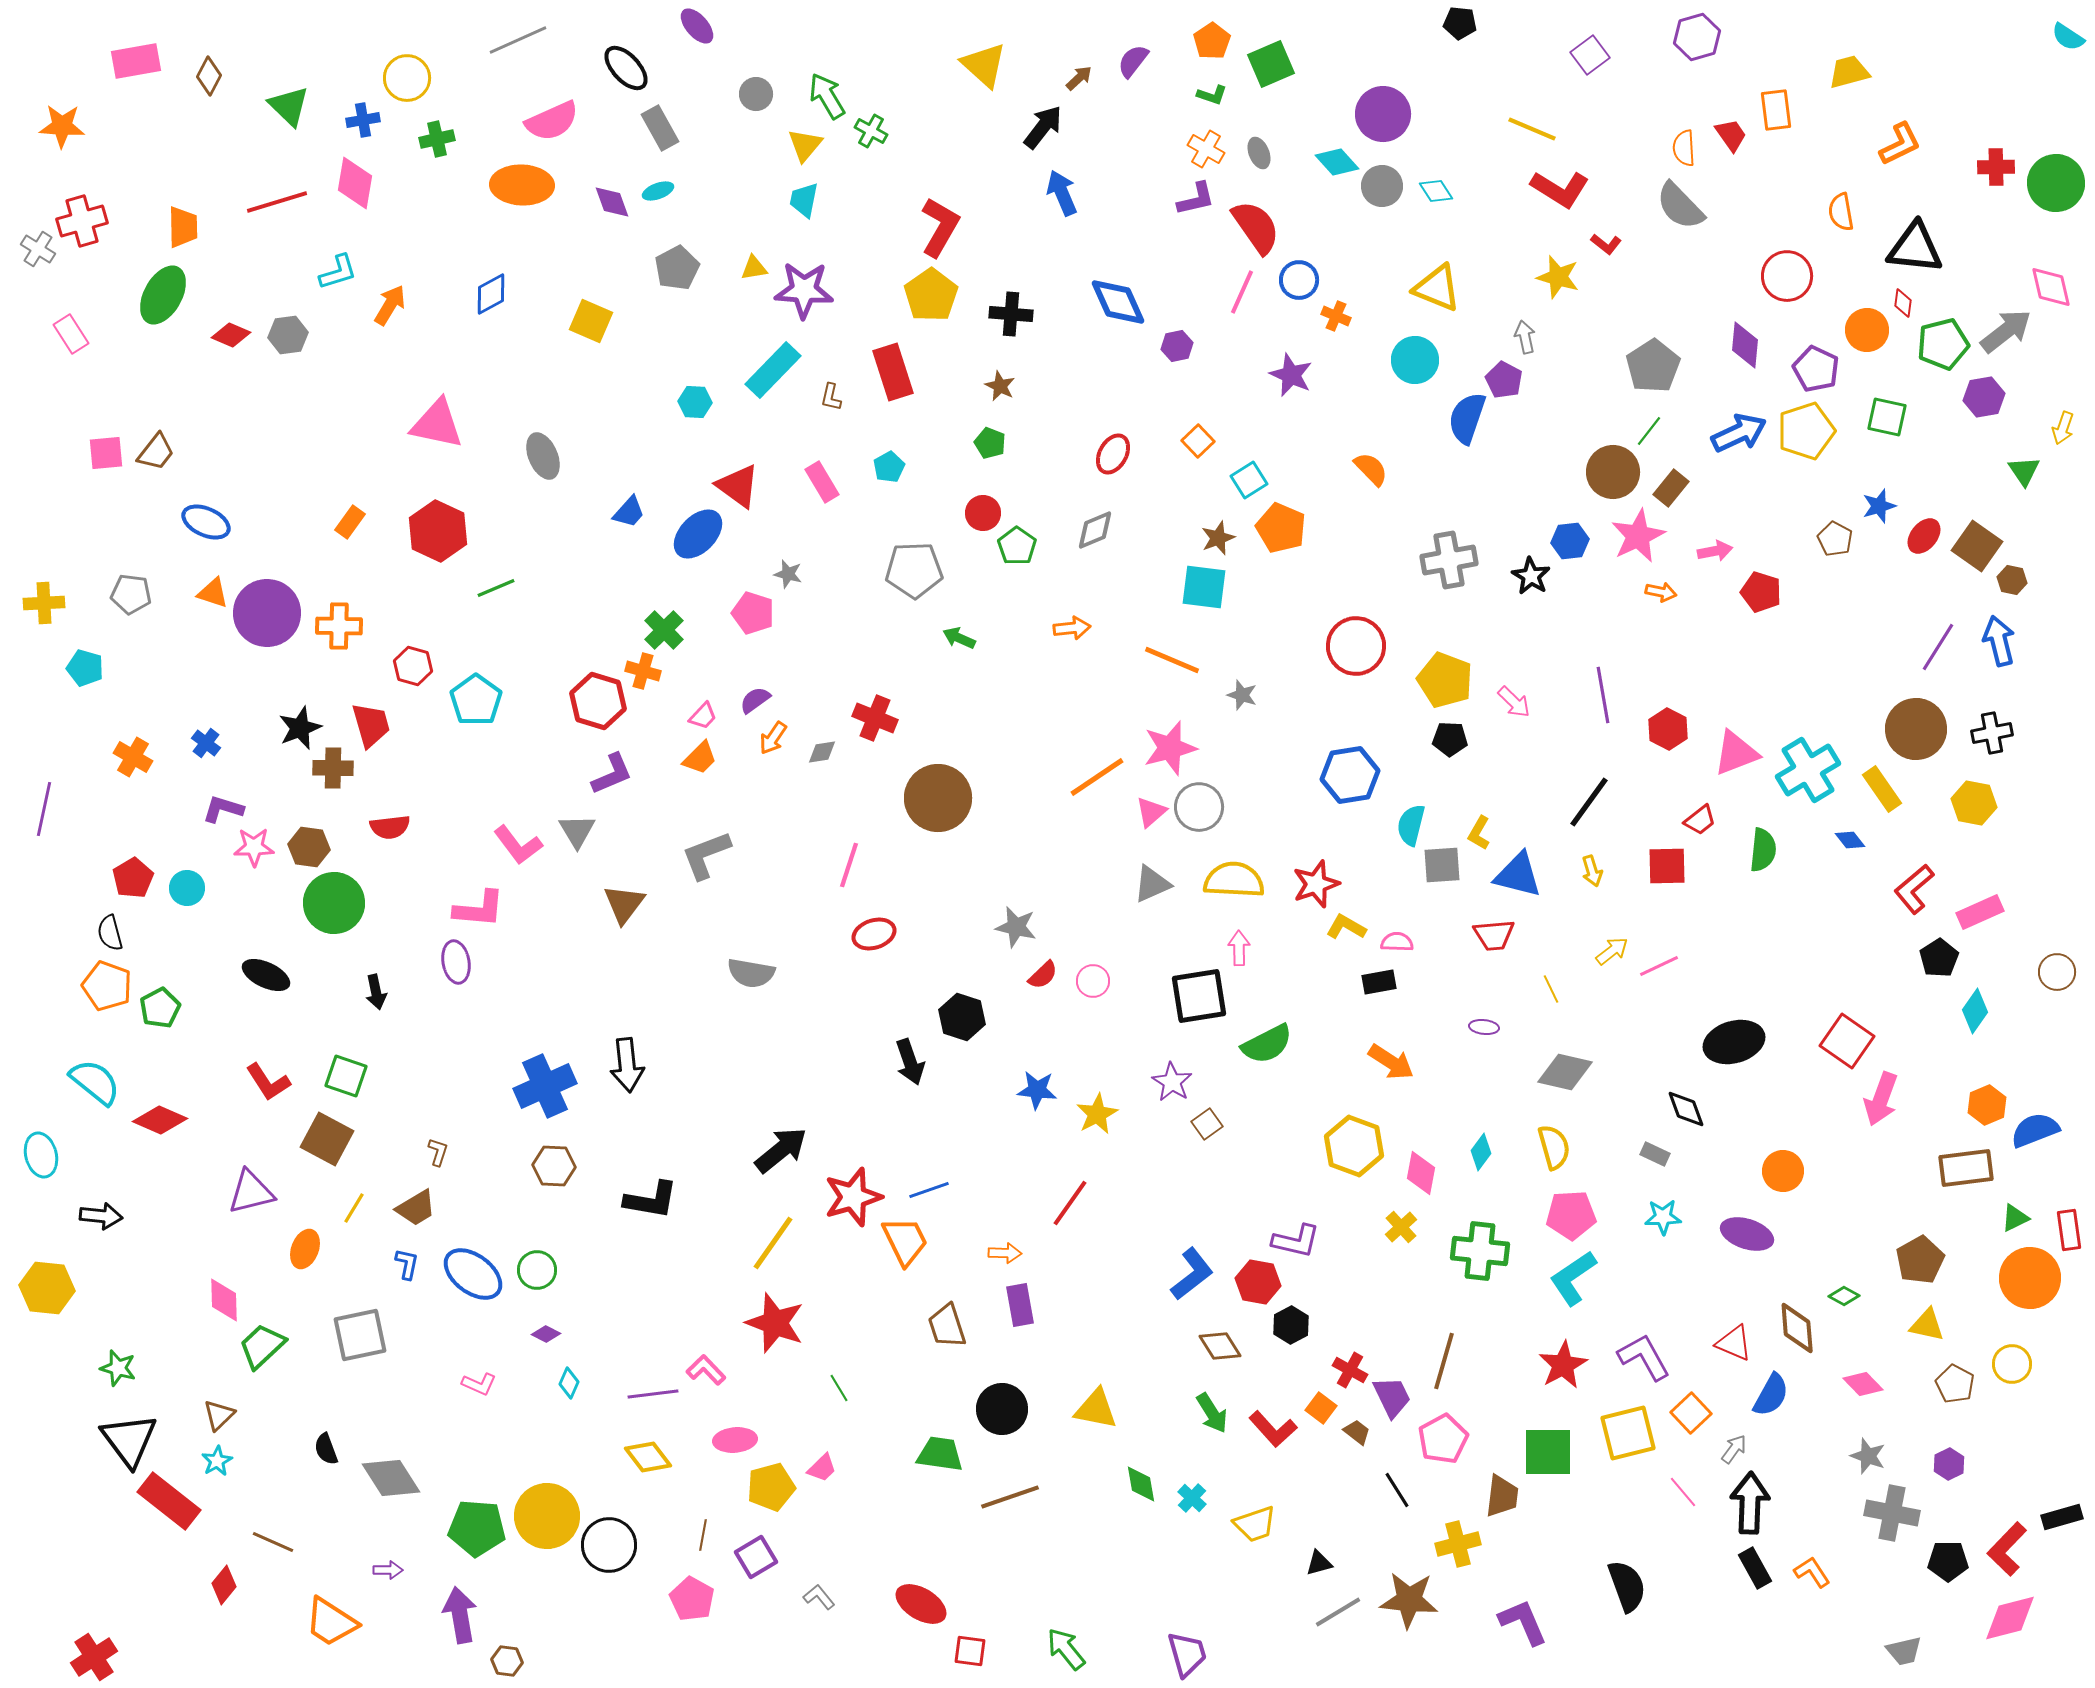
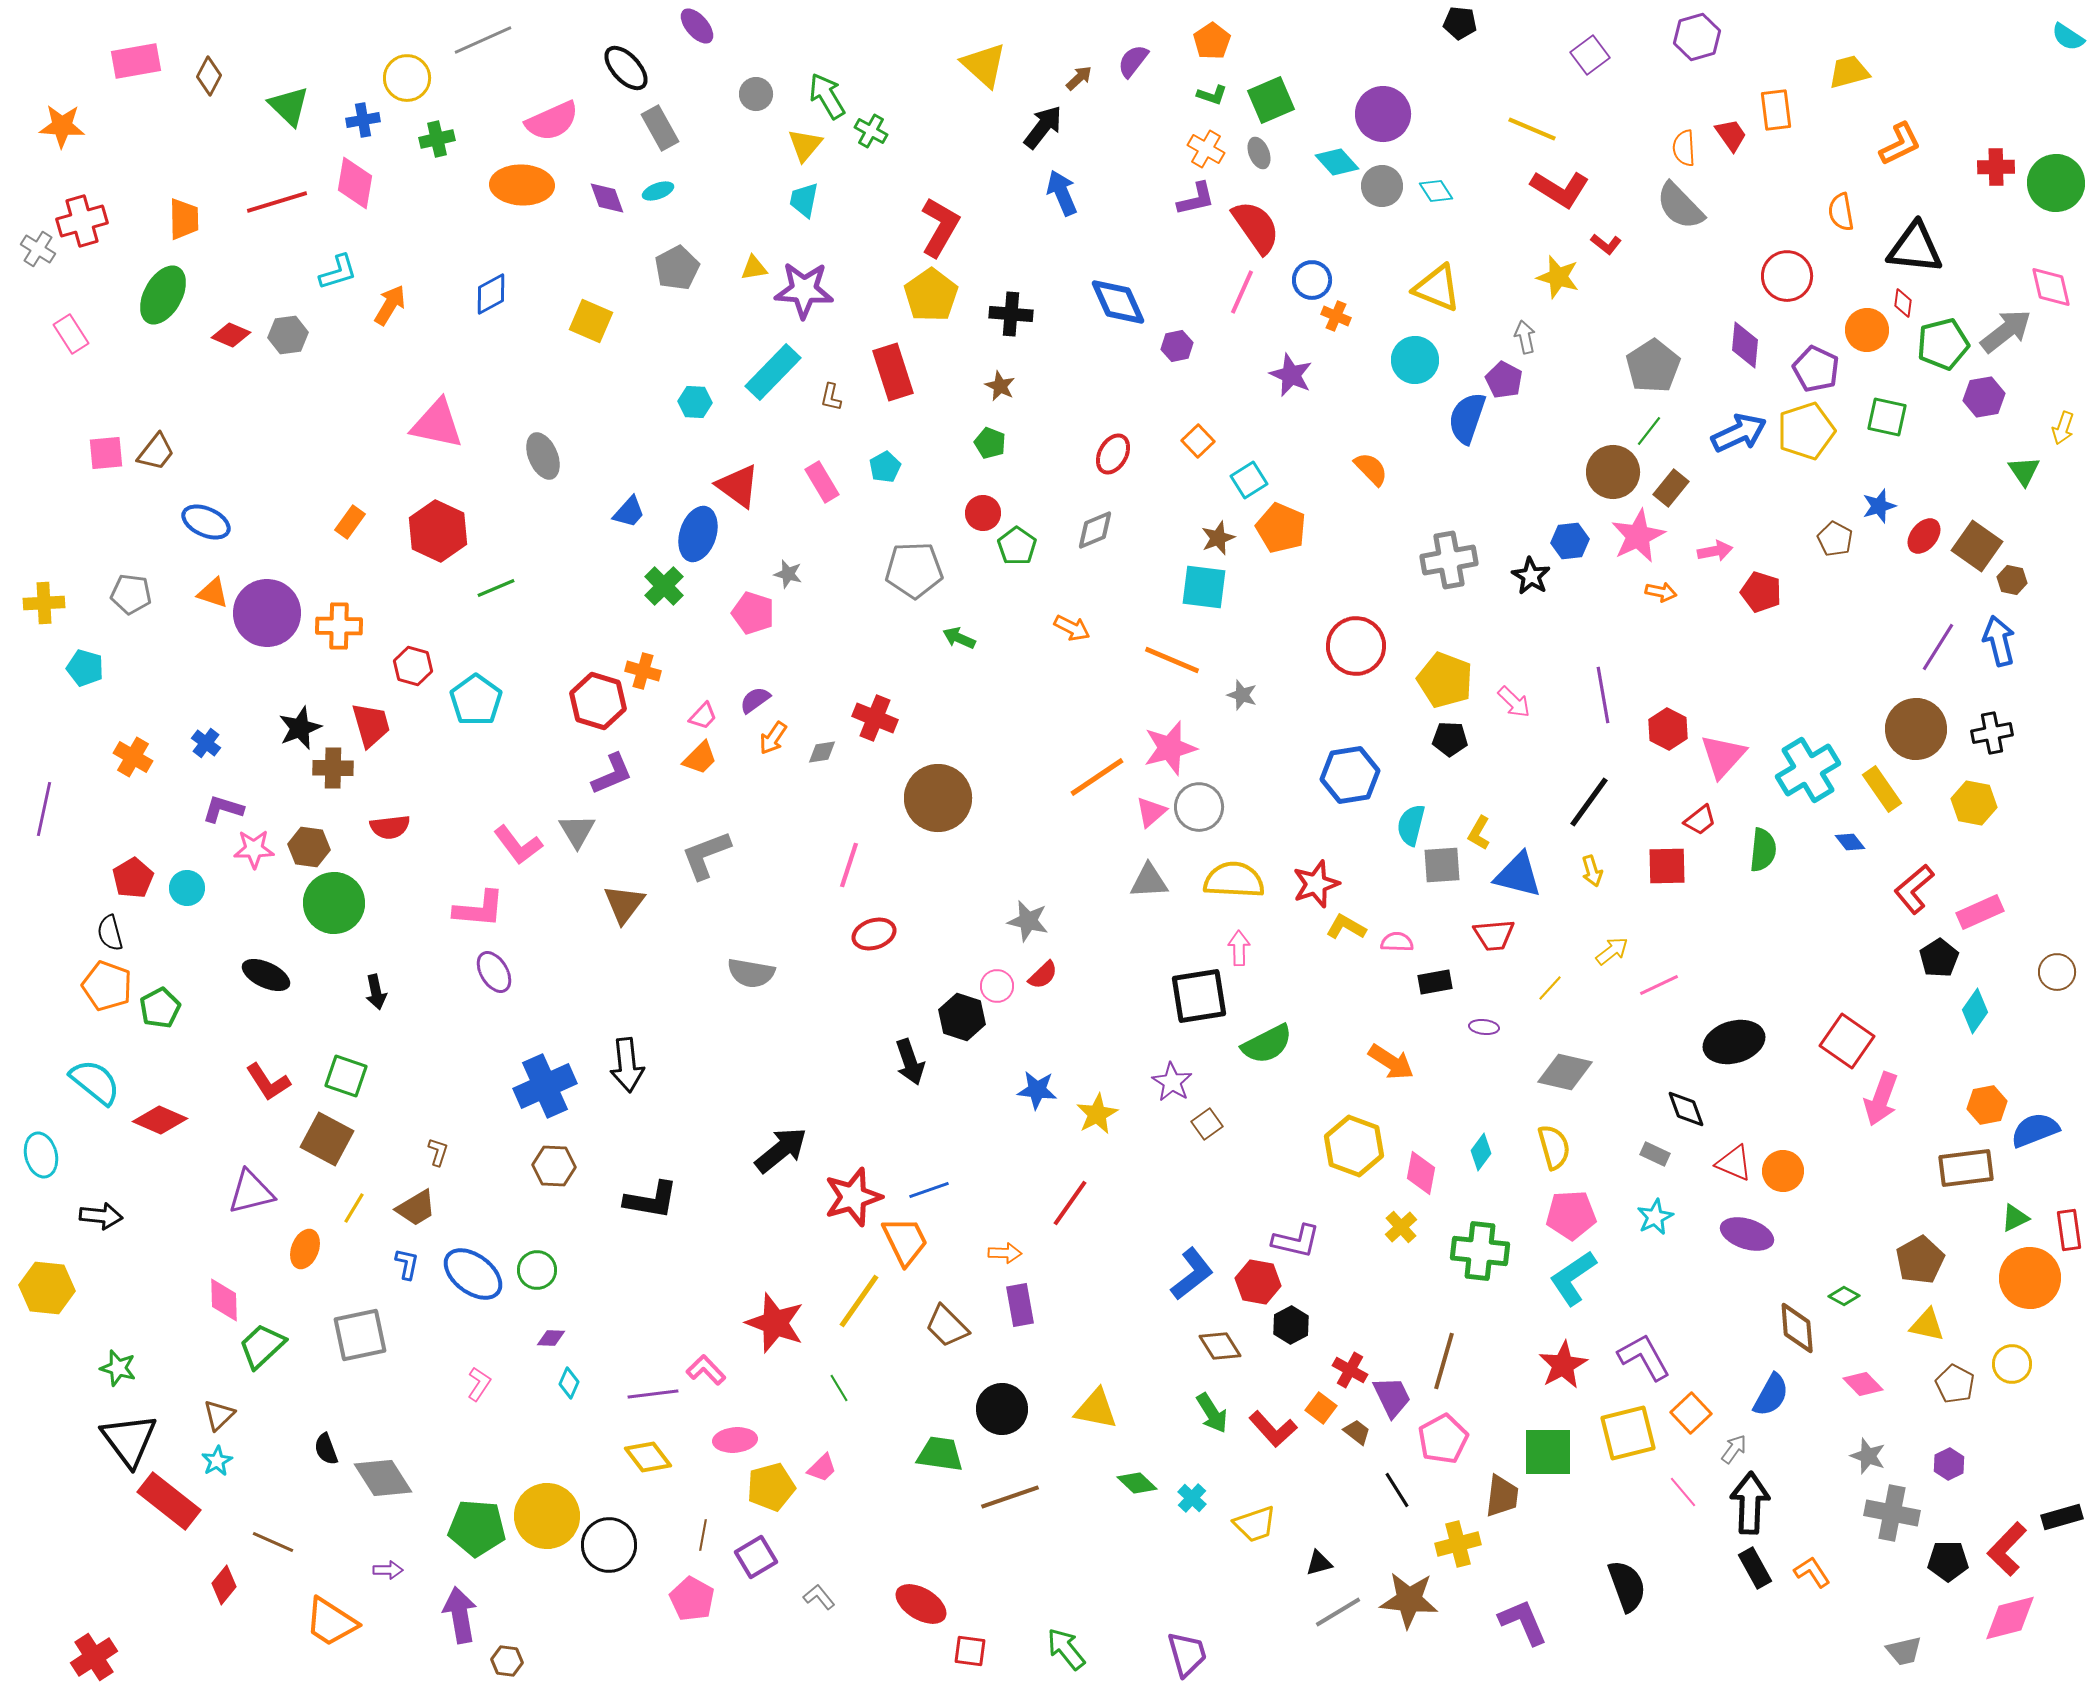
gray line at (518, 40): moved 35 px left
green square at (1271, 64): moved 36 px down
purple diamond at (612, 202): moved 5 px left, 4 px up
orange trapezoid at (183, 227): moved 1 px right, 8 px up
blue circle at (1299, 280): moved 13 px right
cyan rectangle at (773, 370): moved 2 px down
cyan pentagon at (889, 467): moved 4 px left
blue ellipse at (698, 534): rotated 26 degrees counterclockwise
orange arrow at (1072, 628): rotated 33 degrees clockwise
green cross at (664, 630): moved 44 px up
pink triangle at (1736, 753): moved 13 px left, 3 px down; rotated 27 degrees counterclockwise
blue diamond at (1850, 840): moved 2 px down
pink star at (254, 847): moved 2 px down
gray triangle at (1152, 884): moved 3 px left, 3 px up; rotated 21 degrees clockwise
gray star at (1016, 927): moved 12 px right, 6 px up
purple ellipse at (456, 962): moved 38 px right, 10 px down; rotated 21 degrees counterclockwise
pink line at (1659, 966): moved 19 px down
pink circle at (1093, 981): moved 96 px left, 5 px down
black rectangle at (1379, 982): moved 56 px right
yellow line at (1551, 989): moved 1 px left, 1 px up; rotated 68 degrees clockwise
orange hexagon at (1987, 1105): rotated 12 degrees clockwise
cyan star at (1663, 1217): moved 8 px left; rotated 24 degrees counterclockwise
yellow line at (773, 1243): moved 86 px right, 58 px down
brown trapezoid at (947, 1326): rotated 27 degrees counterclockwise
purple diamond at (546, 1334): moved 5 px right, 4 px down; rotated 24 degrees counterclockwise
red triangle at (1734, 1343): moved 180 px up
pink L-shape at (479, 1384): rotated 80 degrees counterclockwise
gray diamond at (391, 1478): moved 8 px left
green diamond at (1141, 1484): moved 4 px left, 1 px up; rotated 36 degrees counterclockwise
